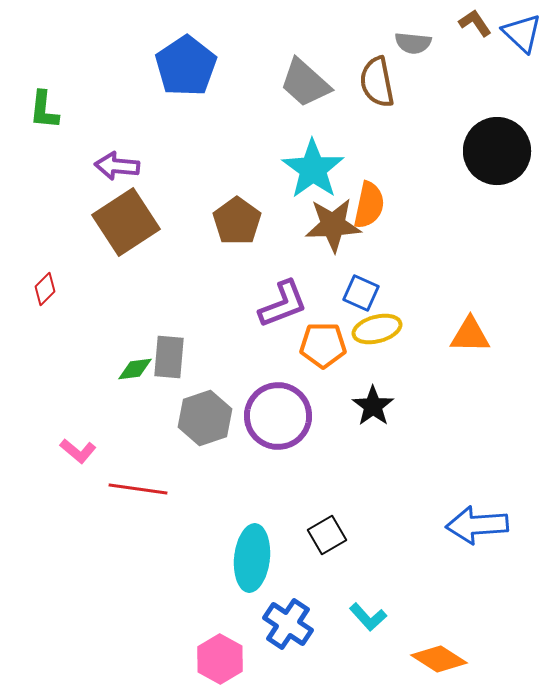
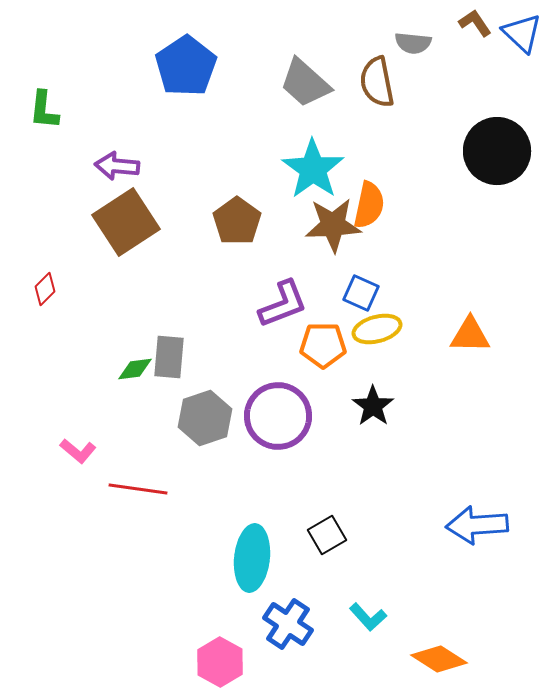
pink hexagon: moved 3 px down
